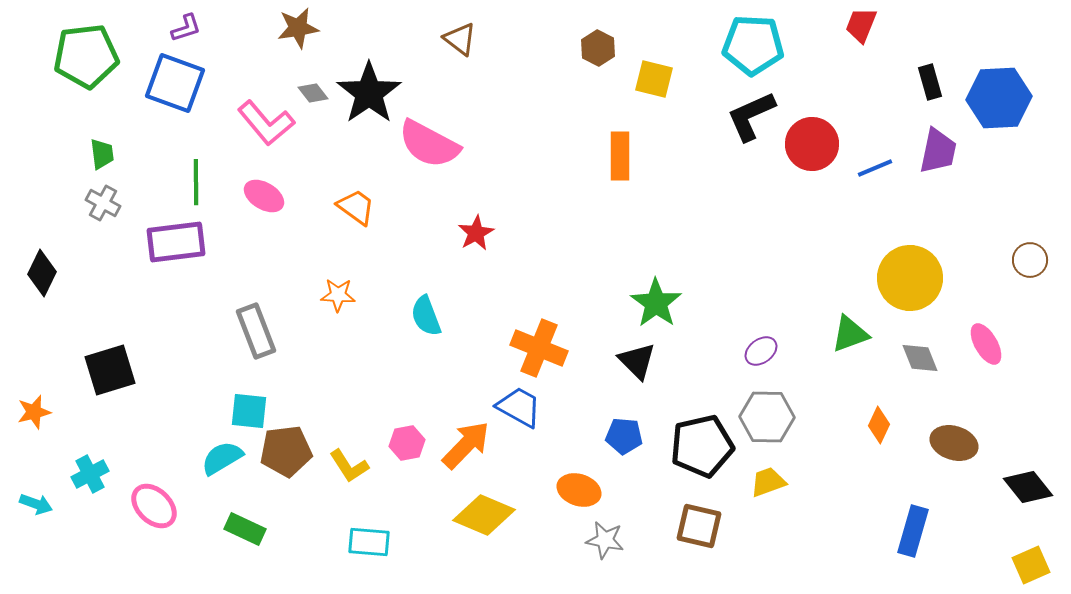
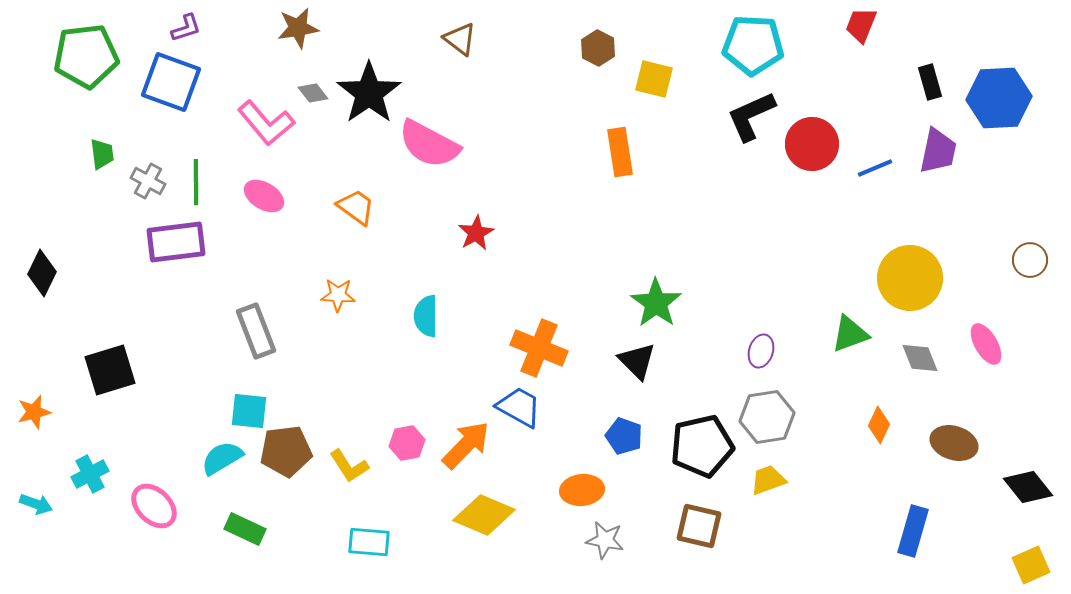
blue square at (175, 83): moved 4 px left, 1 px up
orange rectangle at (620, 156): moved 4 px up; rotated 9 degrees counterclockwise
gray cross at (103, 203): moved 45 px right, 22 px up
cyan semicircle at (426, 316): rotated 21 degrees clockwise
purple ellipse at (761, 351): rotated 36 degrees counterclockwise
gray hexagon at (767, 417): rotated 10 degrees counterclockwise
blue pentagon at (624, 436): rotated 15 degrees clockwise
yellow trapezoid at (768, 482): moved 2 px up
orange ellipse at (579, 490): moved 3 px right; rotated 24 degrees counterclockwise
